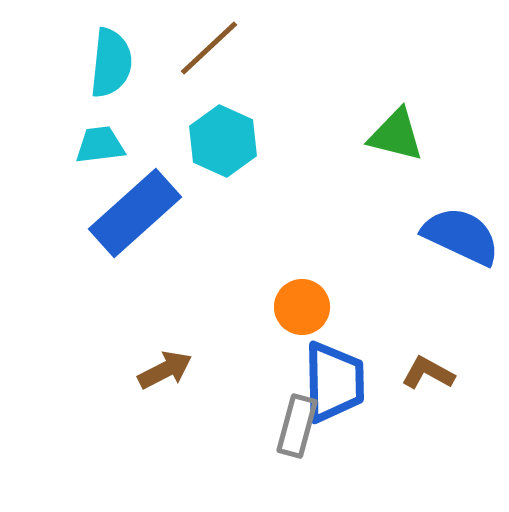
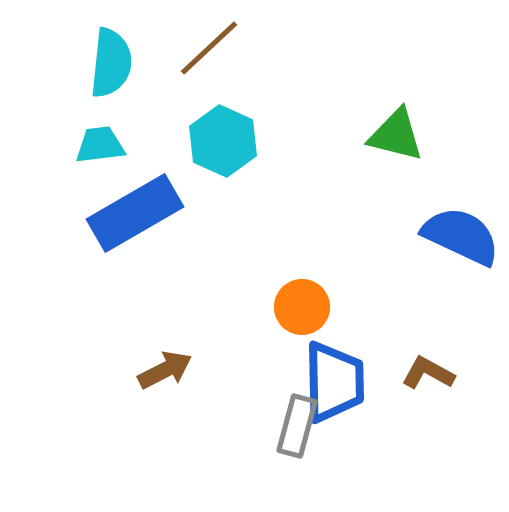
blue rectangle: rotated 12 degrees clockwise
